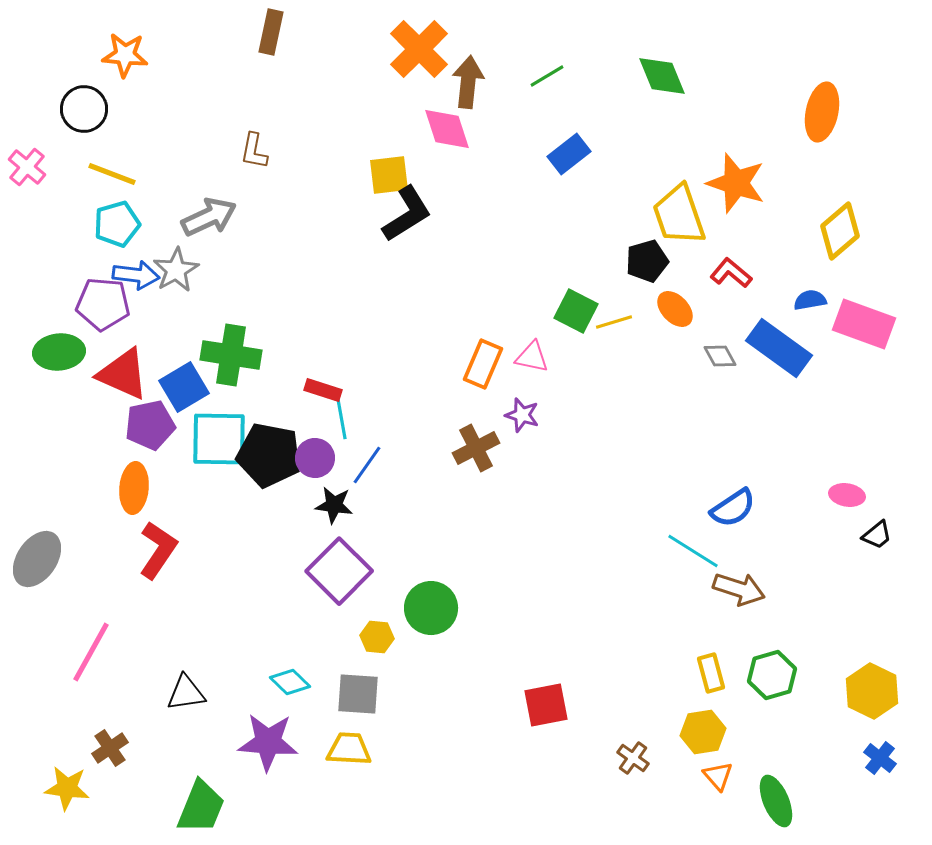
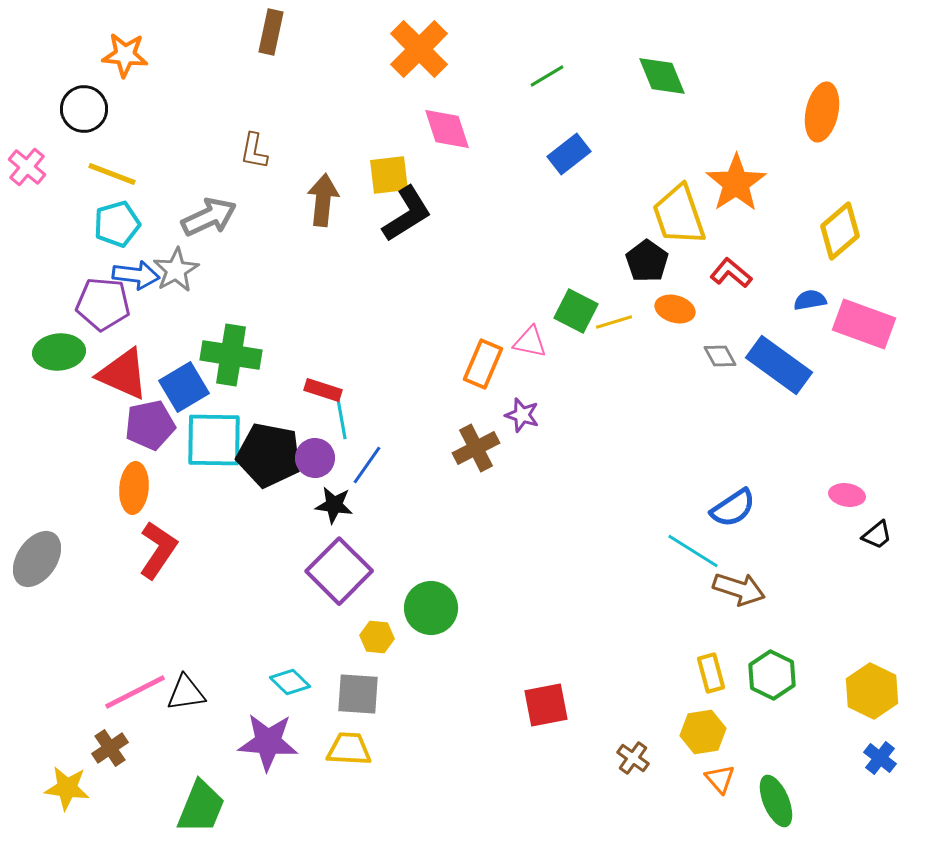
brown arrow at (468, 82): moved 145 px left, 118 px down
orange star at (736, 183): rotated 20 degrees clockwise
black pentagon at (647, 261): rotated 21 degrees counterclockwise
orange ellipse at (675, 309): rotated 30 degrees counterclockwise
blue rectangle at (779, 348): moved 17 px down
pink triangle at (532, 357): moved 2 px left, 15 px up
cyan square at (219, 439): moved 5 px left, 1 px down
pink line at (91, 652): moved 44 px right, 40 px down; rotated 34 degrees clockwise
green hexagon at (772, 675): rotated 18 degrees counterclockwise
orange triangle at (718, 776): moved 2 px right, 3 px down
